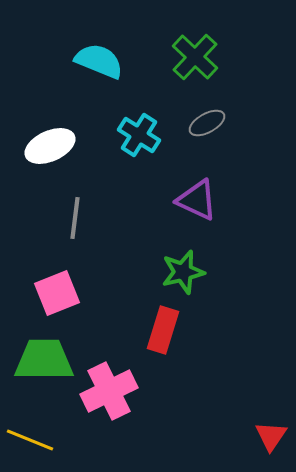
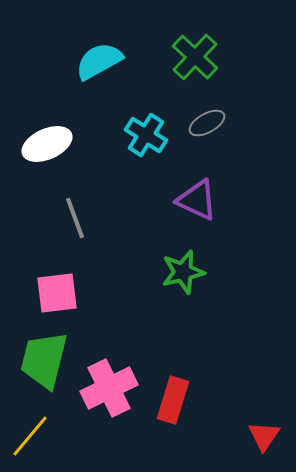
cyan semicircle: rotated 51 degrees counterclockwise
cyan cross: moved 7 px right
white ellipse: moved 3 px left, 2 px up
gray line: rotated 27 degrees counterclockwise
pink square: rotated 15 degrees clockwise
red rectangle: moved 10 px right, 70 px down
green trapezoid: rotated 76 degrees counterclockwise
pink cross: moved 3 px up
red triangle: moved 7 px left
yellow line: moved 4 px up; rotated 72 degrees counterclockwise
